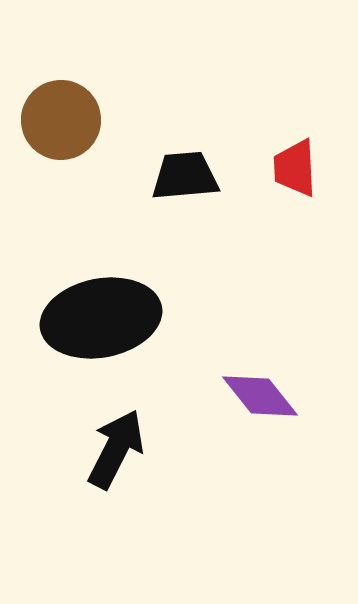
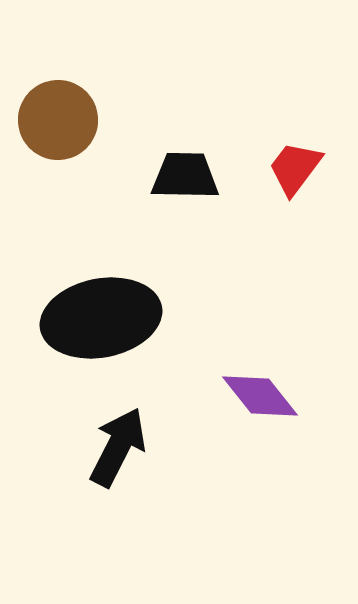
brown circle: moved 3 px left
red trapezoid: rotated 40 degrees clockwise
black trapezoid: rotated 6 degrees clockwise
black arrow: moved 2 px right, 2 px up
